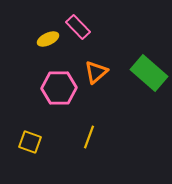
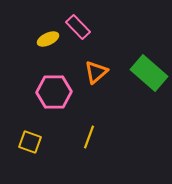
pink hexagon: moved 5 px left, 4 px down
